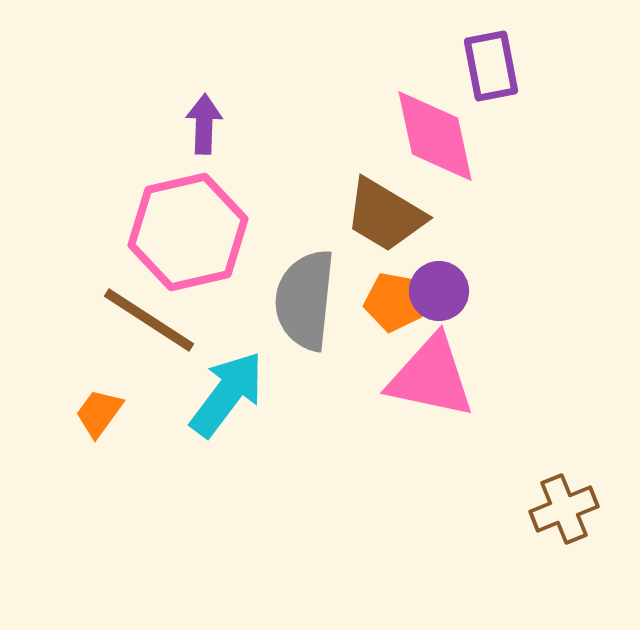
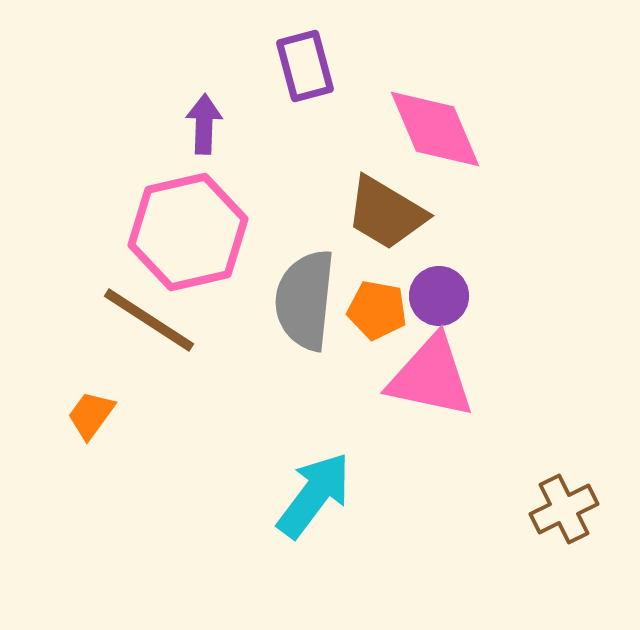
purple rectangle: moved 186 px left; rotated 4 degrees counterclockwise
pink diamond: moved 7 px up; rotated 11 degrees counterclockwise
brown trapezoid: moved 1 px right, 2 px up
purple circle: moved 5 px down
orange pentagon: moved 17 px left, 8 px down
cyan arrow: moved 87 px right, 101 px down
orange trapezoid: moved 8 px left, 2 px down
brown cross: rotated 4 degrees counterclockwise
